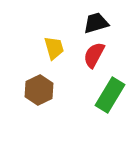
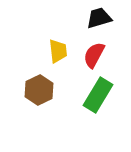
black trapezoid: moved 3 px right, 5 px up
yellow trapezoid: moved 4 px right, 3 px down; rotated 10 degrees clockwise
green rectangle: moved 12 px left
